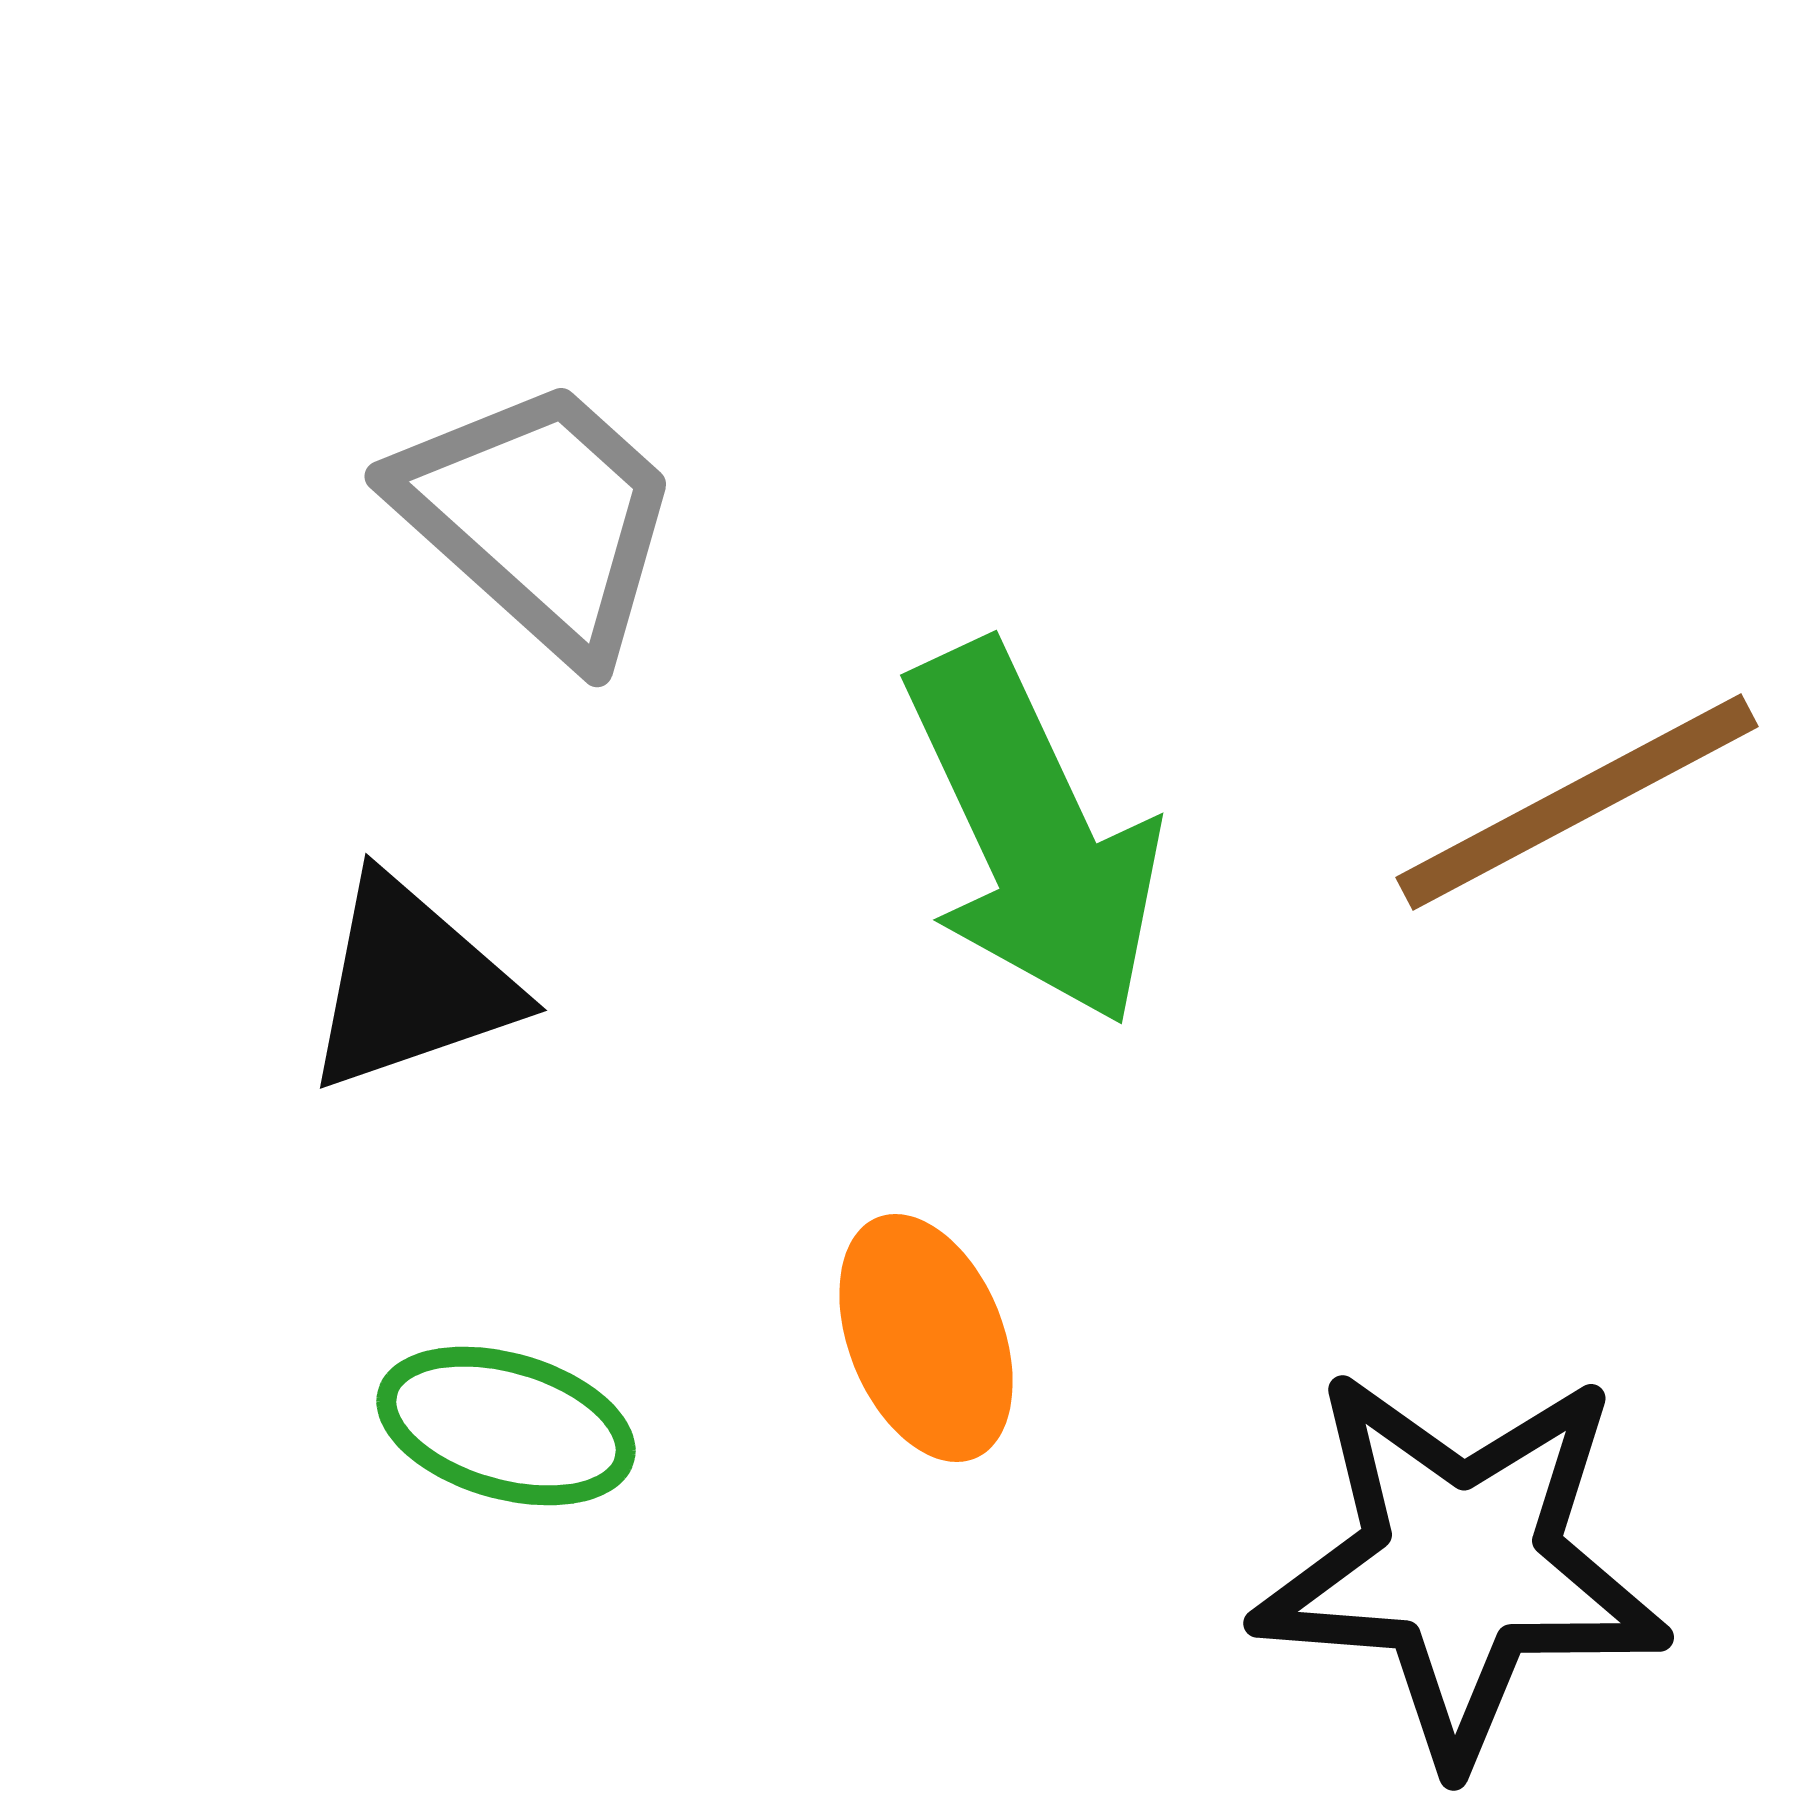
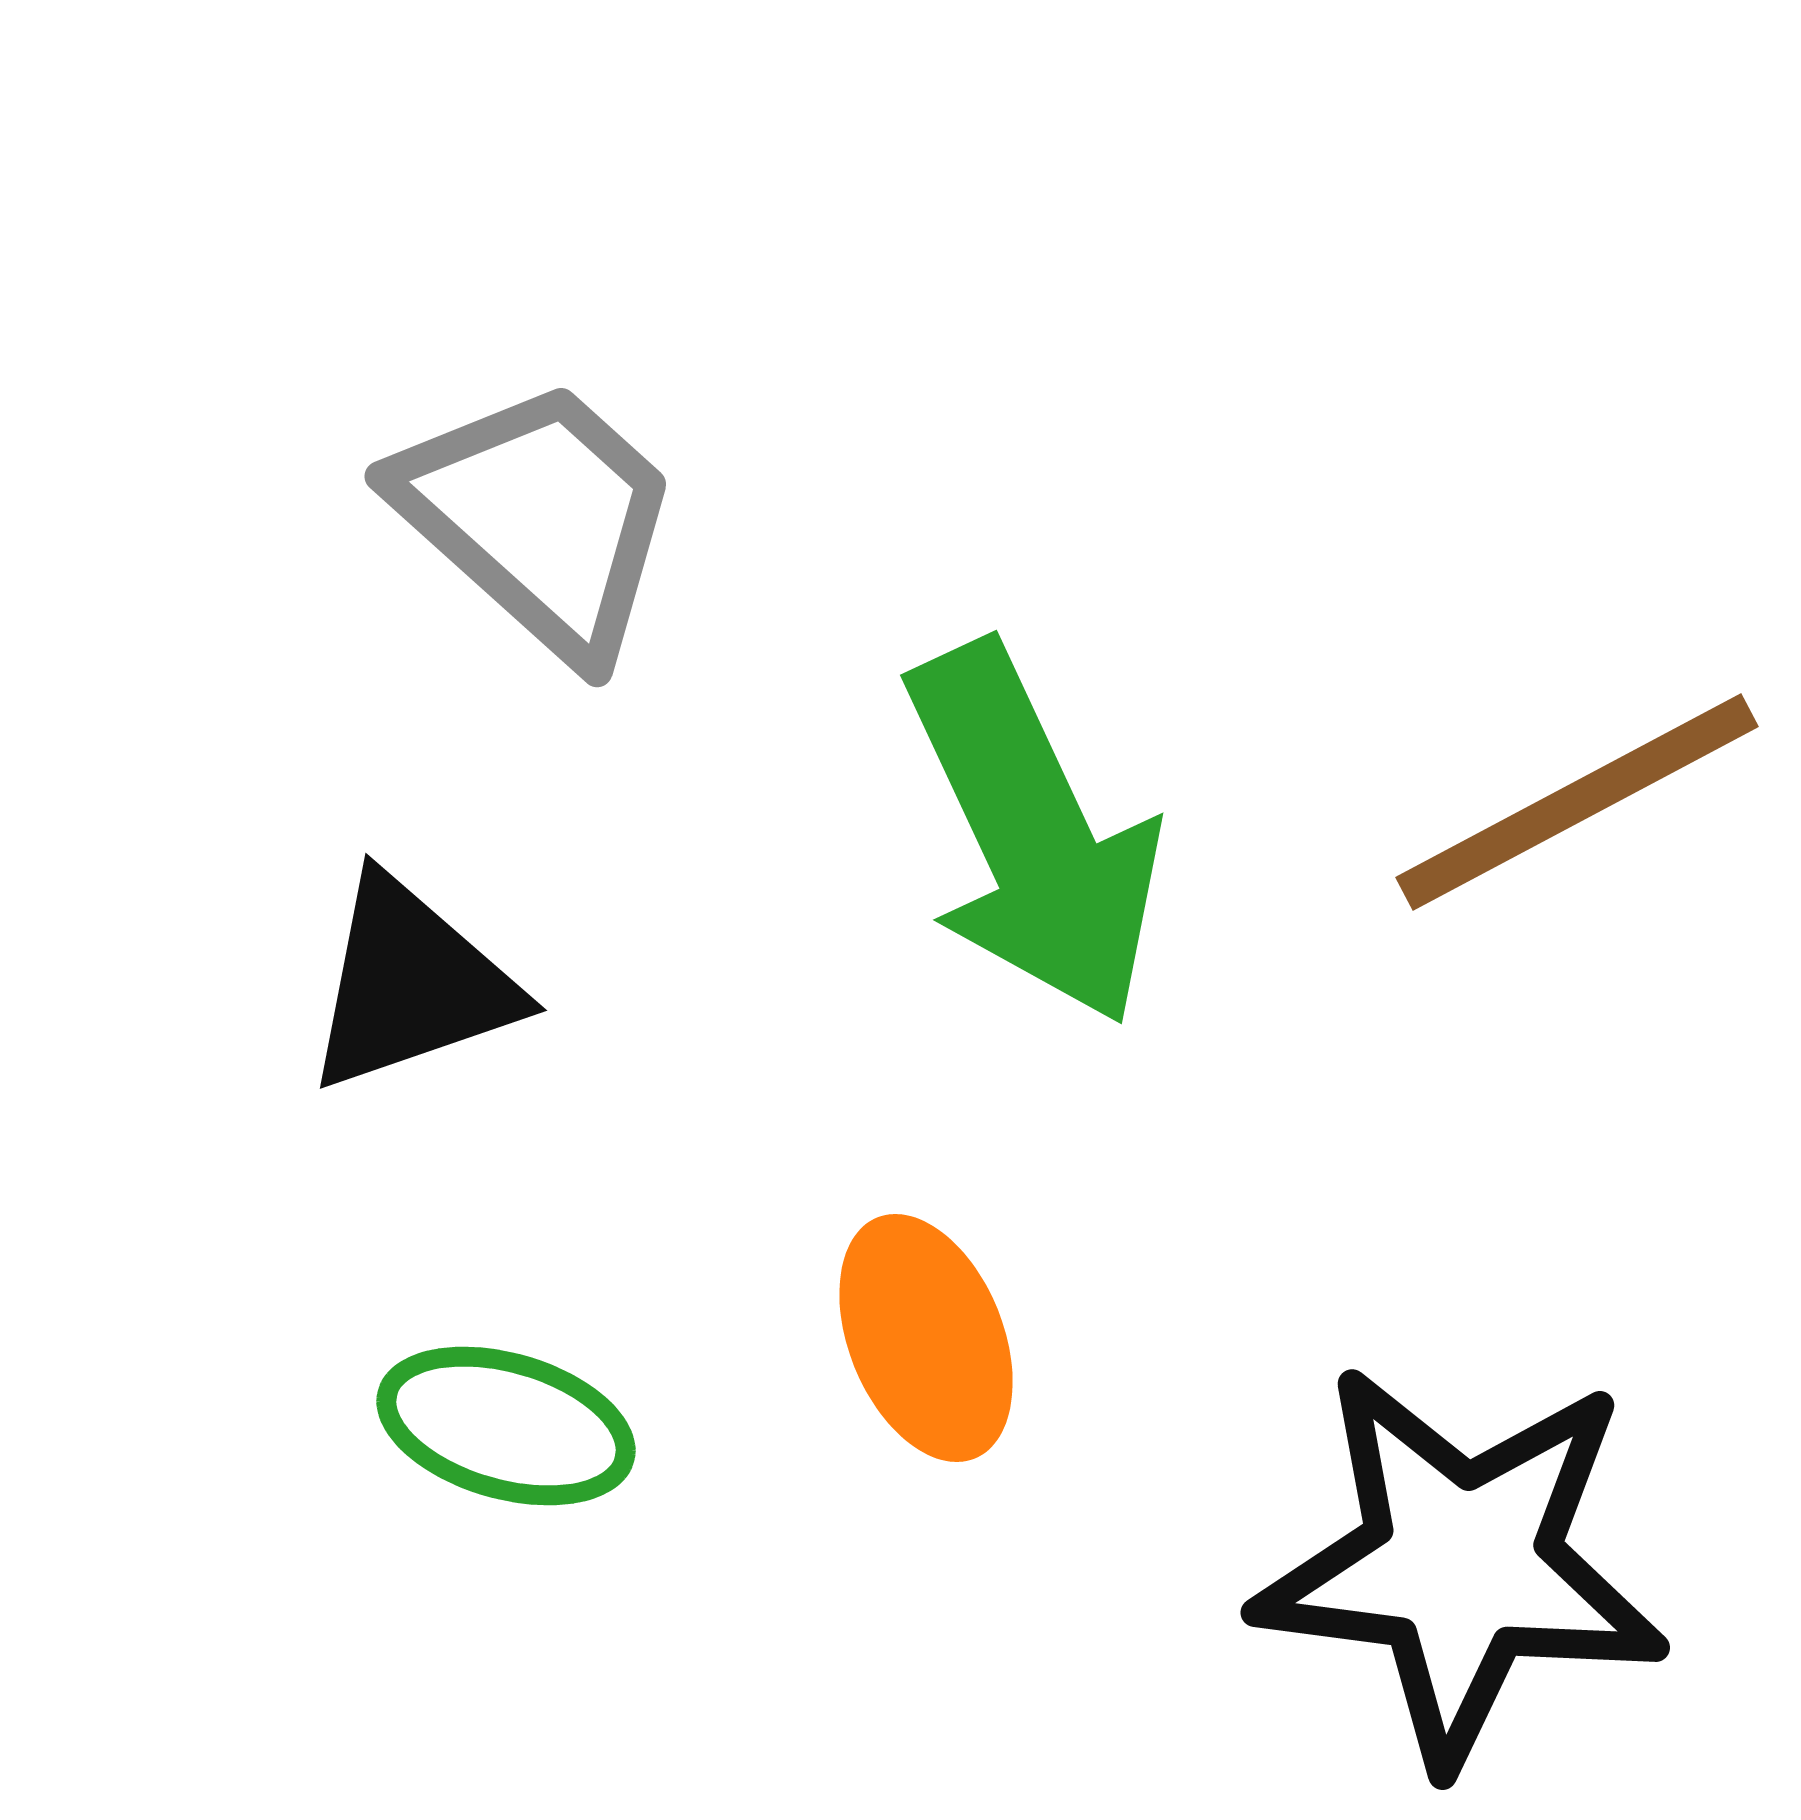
black star: rotated 3 degrees clockwise
